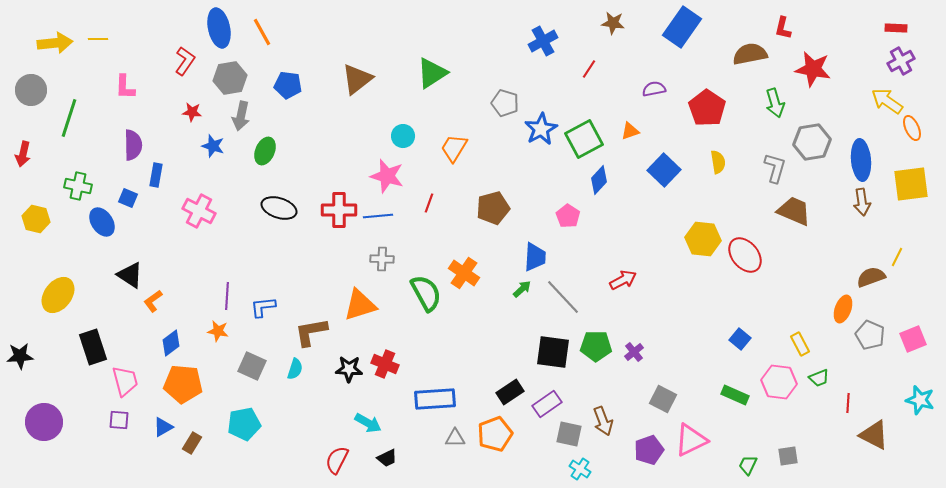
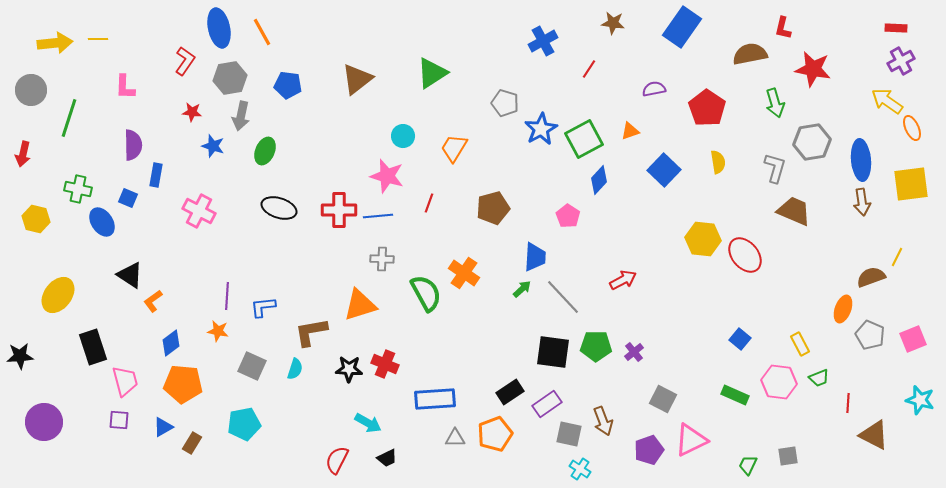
green cross at (78, 186): moved 3 px down
